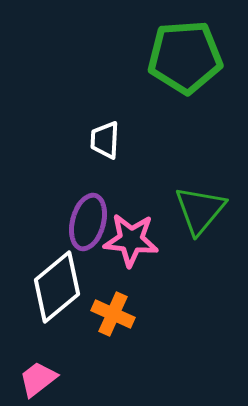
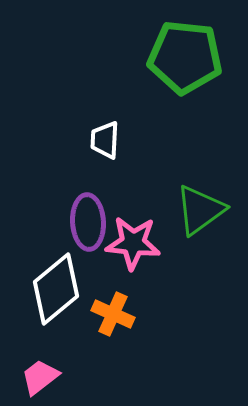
green pentagon: rotated 10 degrees clockwise
green triangle: rotated 14 degrees clockwise
purple ellipse: rotated 18 degrees counterclockwise
pink star: moved 2 px right, 3 px down
white diamond: moved 1 px left, 2 px down
pink trapezoid: moved 2 px right, 2 px up
